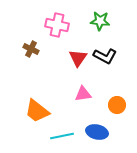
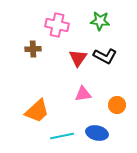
brown cross: moved 2 px right; rotated 28 degrees counterclockwise
orange trapezoid: rotated 80 degrees counterclockwise
blue ellipse: moved 1 px down
